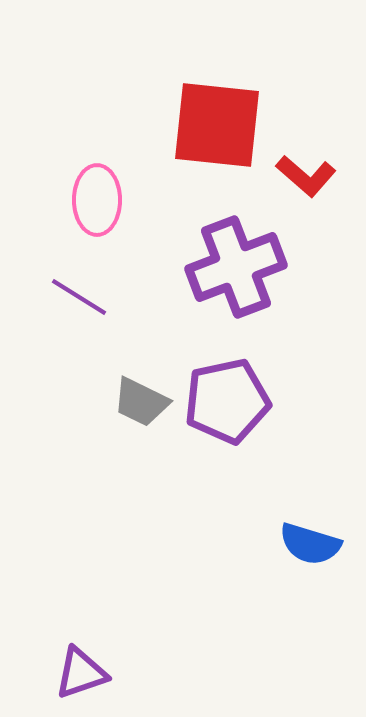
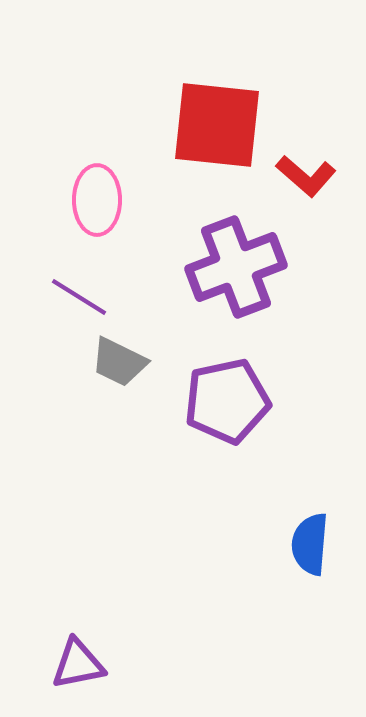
gray trapezoid: moved 22 px left, 40 px up
blue semicircle: rotated 78 degrees clockwise
purple triangle: moved 3 px left, 9 px up; rotated 8 degrees clockwise
